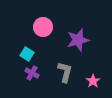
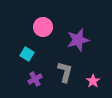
purple cross: moved 3 px right, 6 px down; rotated 32 degrees clockwise
